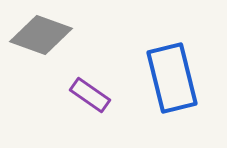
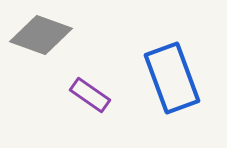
blue rectangle: rotated 6 degrees counterclockwise
